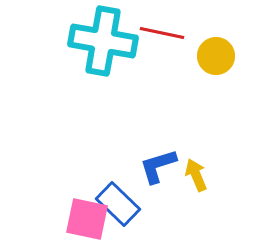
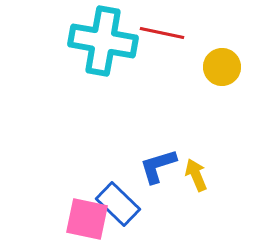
yellow circle: moved 6 px right, 11 px down
